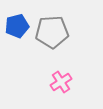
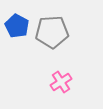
blue pentagon: rotated 30 degrees counterclockwise
